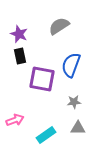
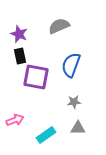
gray semicircle: rotated 10 degrees clockwise
purple square: moved 6 px left, 2 px up
